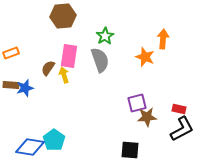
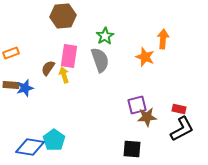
purple square: moved 2 px down
black square: moved 2 px right, 1 px up
